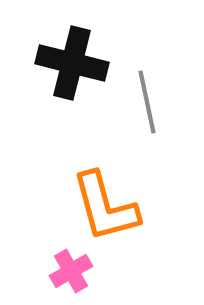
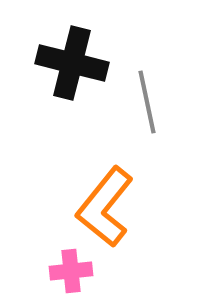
orange L-shape: rotated 54 degrees clockwise
pink cross: rotated 24 degrees clockwise
